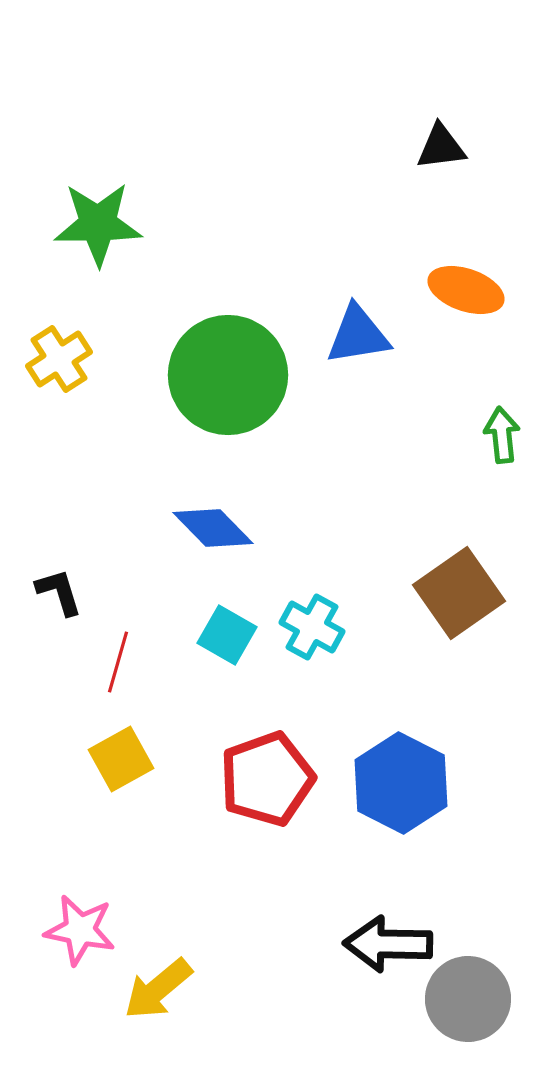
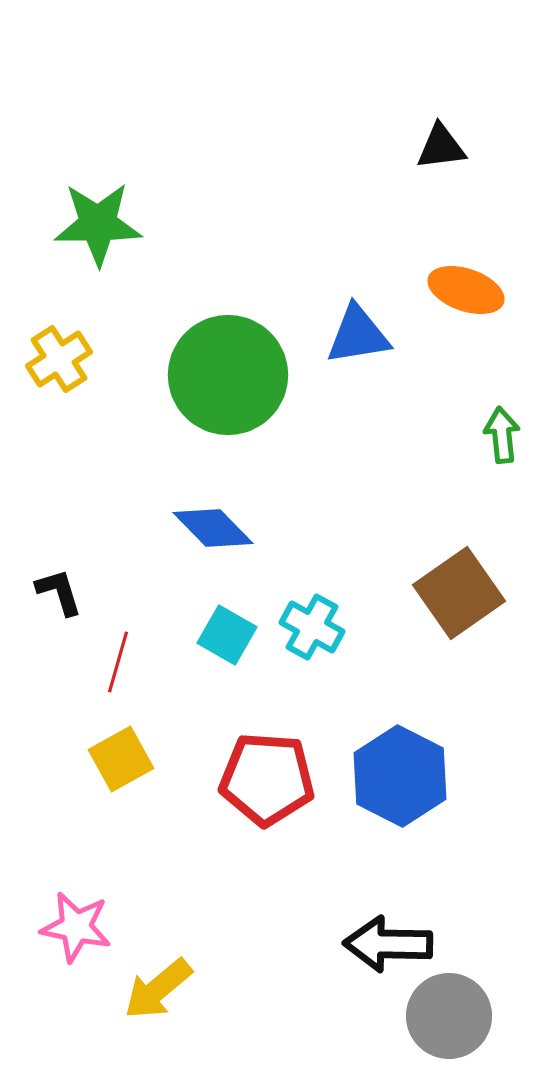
red pentagon: rotated 24 degrees clockwise
blue hexagon: moved 1 px left, 7 px up
pink star: moved 4 px left, 3 px up
gray circle: moved 19 px left, 17 px down
